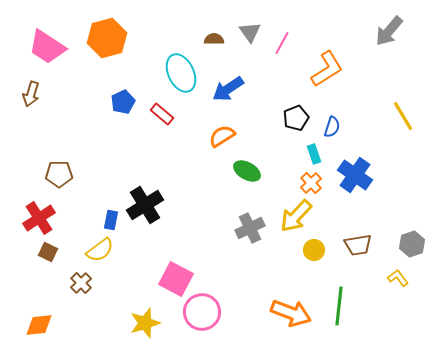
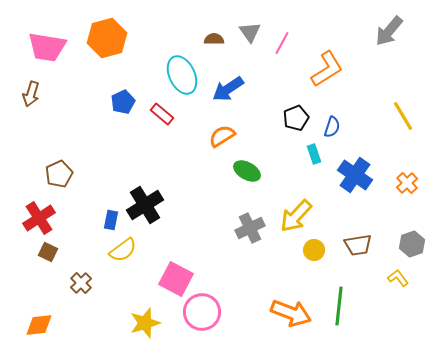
pink trapezoid: rotated 24 degrees counterclockwise
cyan ellipse: moved 1 px right, 2 px down
brown pentagon: rotated 24 degrees counterclockwise
orange cross: moved 96 px right
yellow semicircle: moved 23 px right
